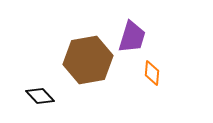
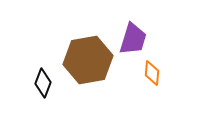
purple trapezoid: moved 1 px right, 2 px down
black diamond: moved 3 px right, 13 px up; rotated 64 degrees clockwise
